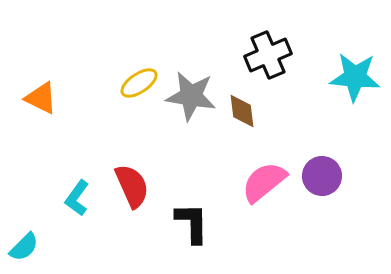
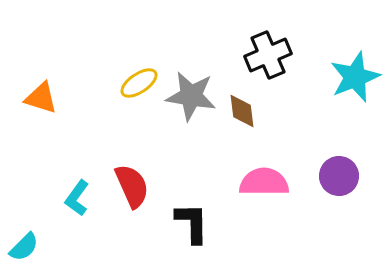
cyan star: rotated 27 degrees counterclockwise
orange triangle: rotated 9 degrees counterclockwise
purple circle: moved 17 px right
pink semicircle: rotated 39 degrees clockwise
